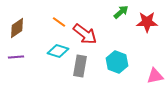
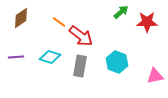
brown diamond: moved 4 px right, 10 px up
red arrow: moved 4 px left, 2 px down
cyan diamond: moved 8 px left, 6 px down
